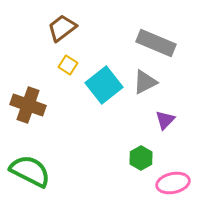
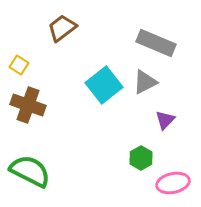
yellow square: moved 49 px left
